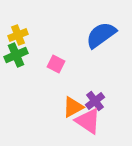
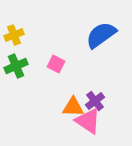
yellow cross: moved 4 px left
green cross: moved 11 px down
orange triangle: rotated 30 degrees clockwise
